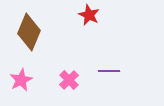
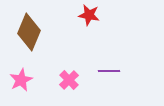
red star: rotated 15 degrees counterclockwise
